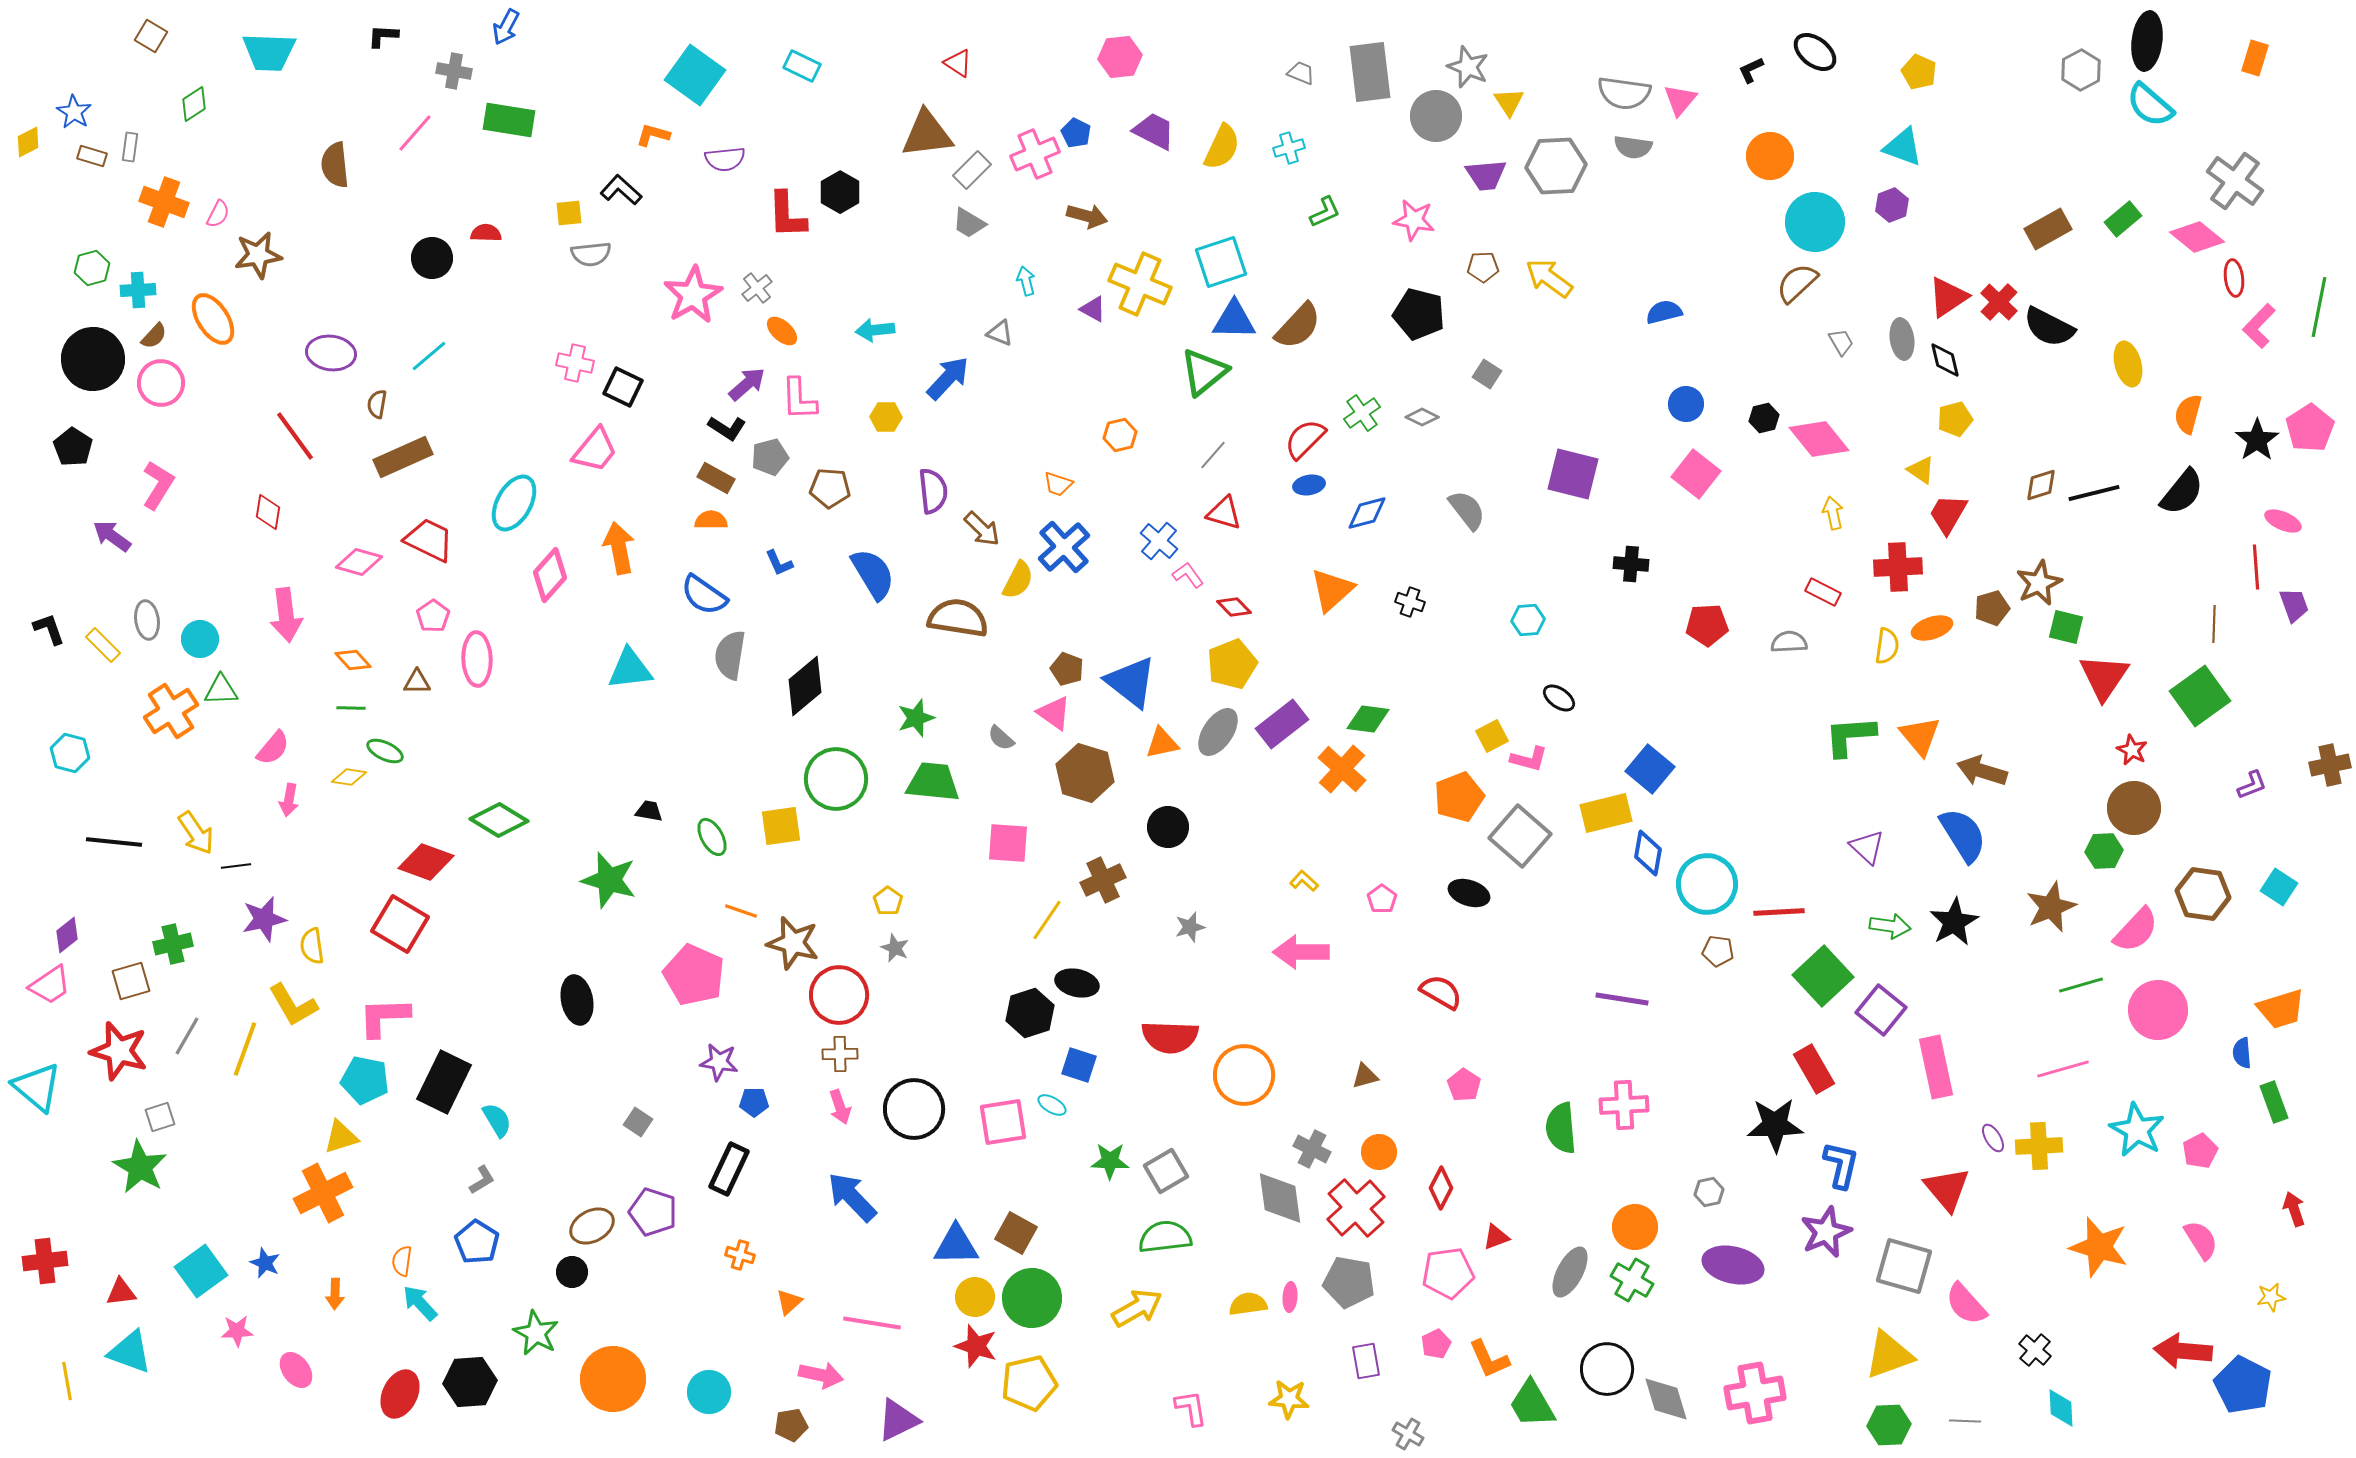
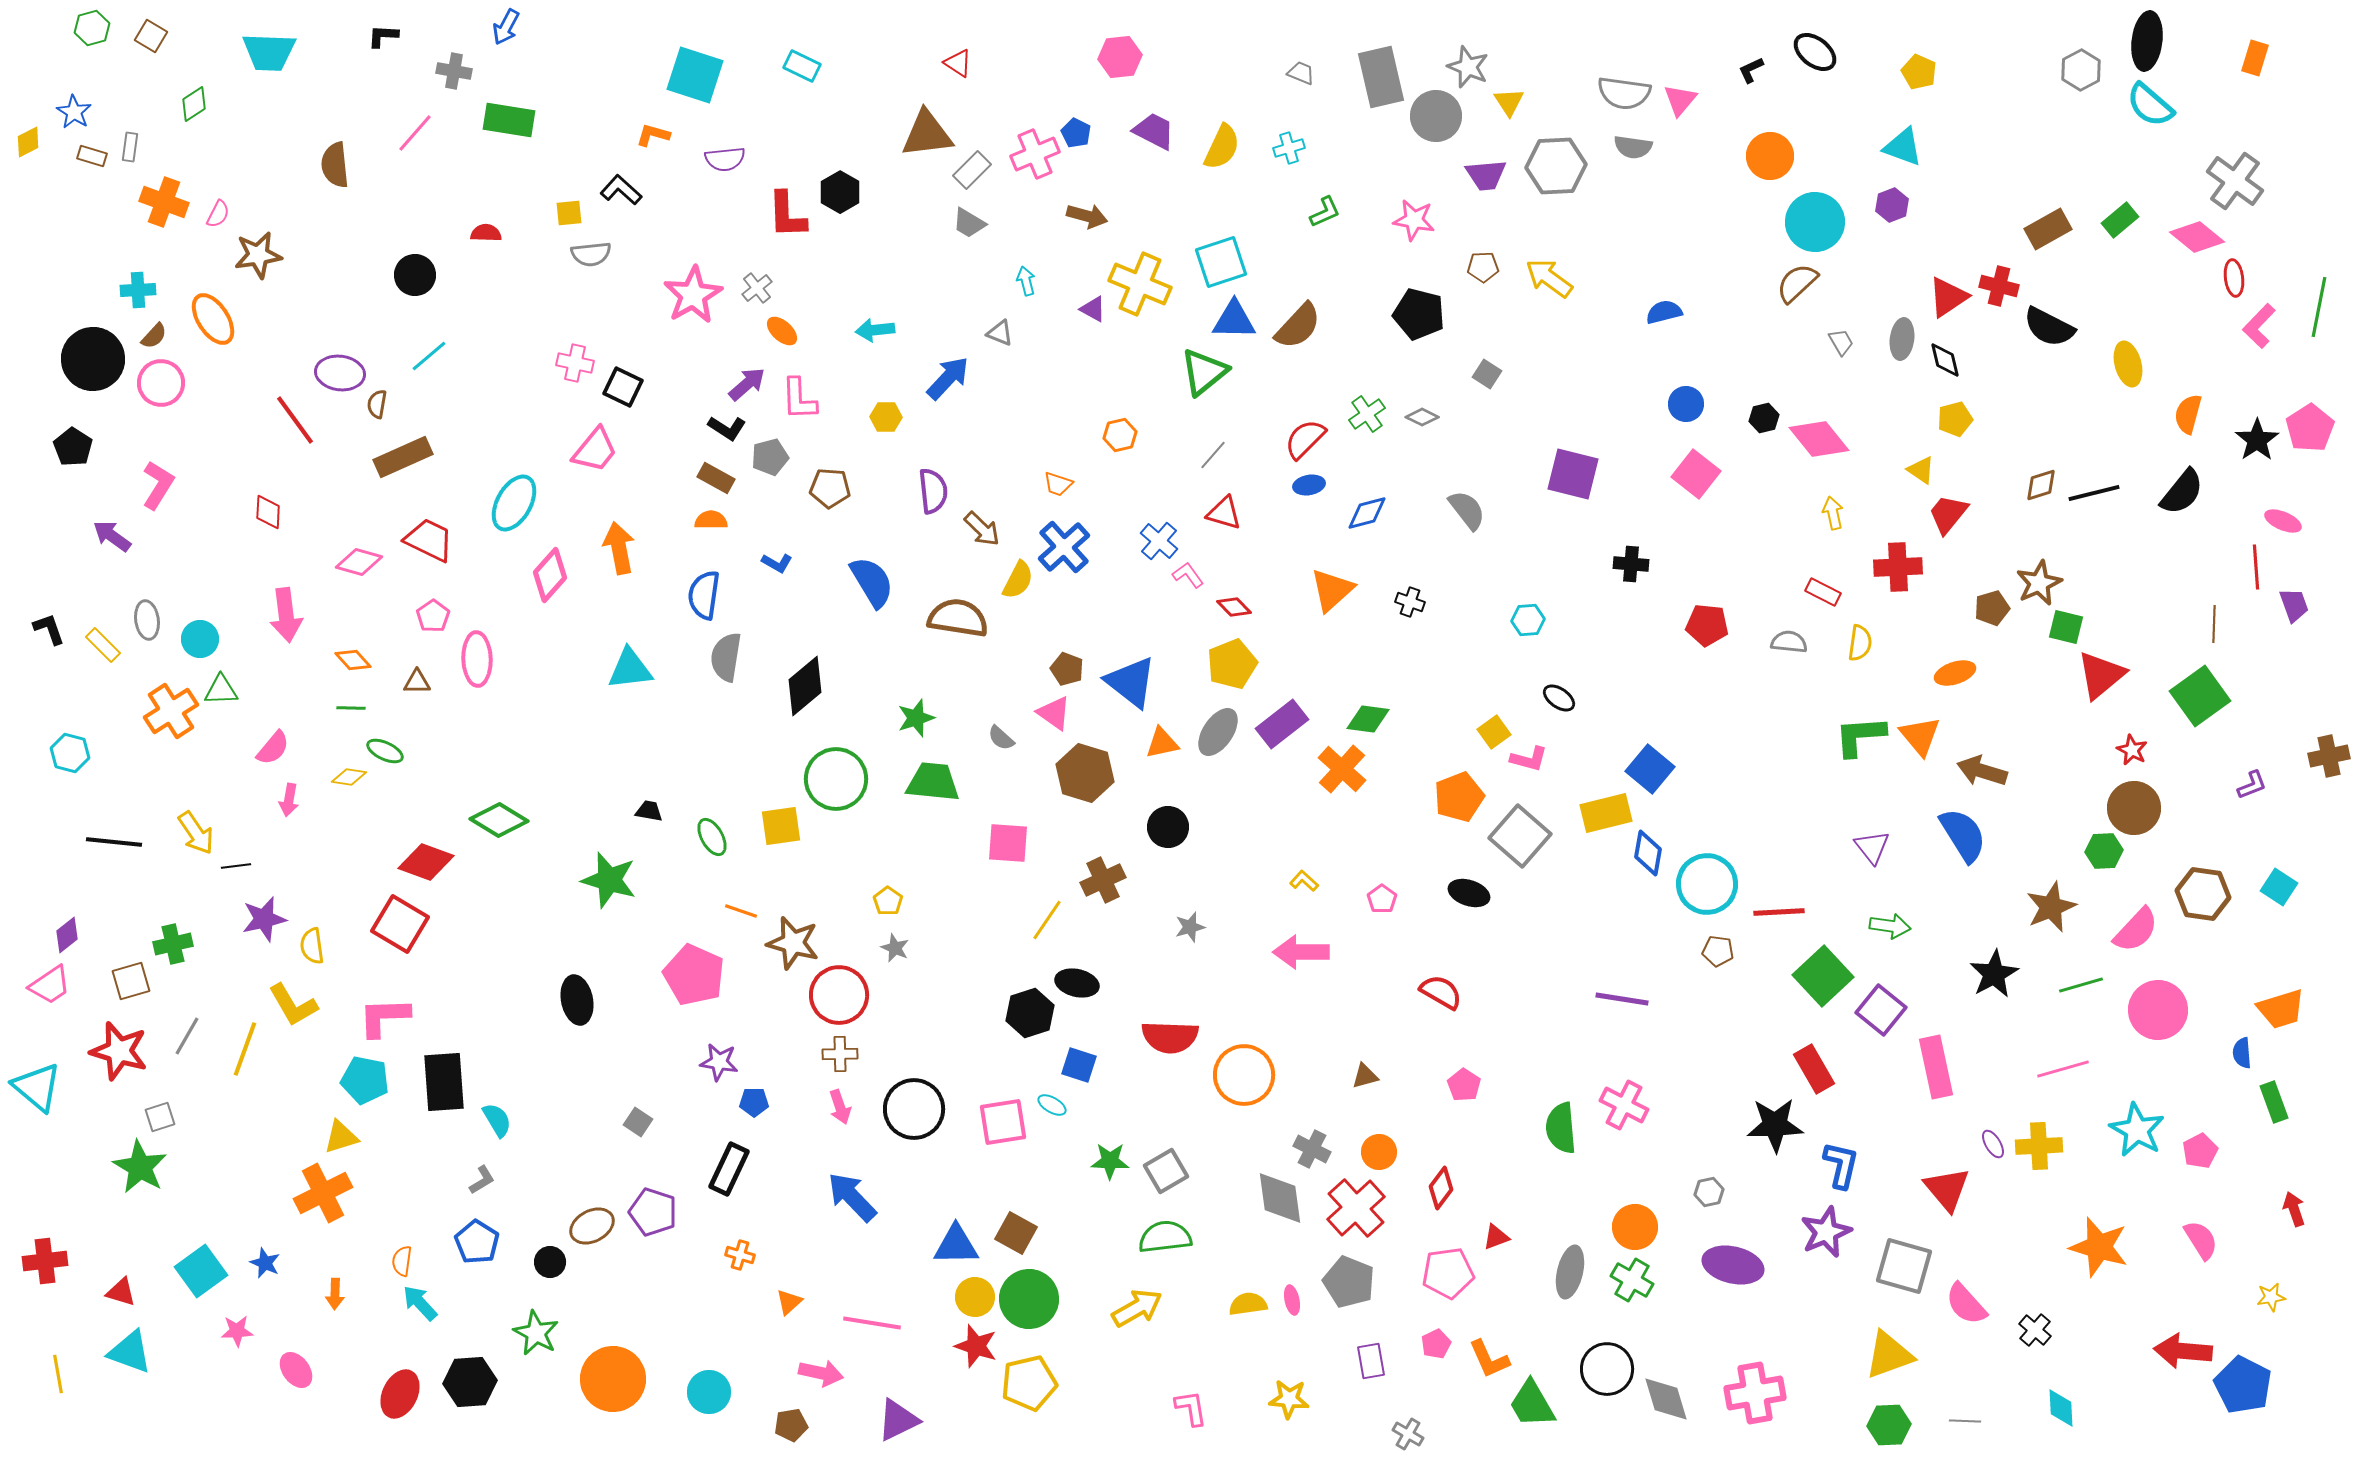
gray rectangle at (1370, 72): moved 11 px right, 5 px down; rotated 6 degrees counterclockwise
cyan square at (695, 75): rotated 18 degrees counterclockwise
green rectangle at (2123, 219): moved 3 px left, 1 px down
black circle at (432, 258): moved 17 px left, 17 px down
green hexagon at (92, 268): moved 240 px up
red cross at (1999, 302): moved 16 px up; rotated 30 degrees counterclockwise
gray ellipse at (1902, 339): rotated 15 degrees clockwise
purple ellipse at (331, 353): moved 9 px right, 20 px down
green cross at (1362, 413): moved 5 px right, 1 px down
red line at (295, 436): moved 16 px up
red diamond at (268, 512): rotated 6 degrees counterclockwise
red trapezoid at (1948, 514): rotated 9 degrees clockwise
blue L-shape at (779, 563): moved 2 px left; rotated 36 degrees counterclockwise
blue semicircle at (873, 574): moved 1 px left, 8 px down
blue semicircle at (704, 595): rotated 63 degrees clockwise
red pentagon at (1707, 625): rotated 9 degrees clockwise
orange ellipse at (1932, 628): moved 23 px right, 45 px down
gray semicircle at (1789, 642): rotated 9 degrees clockwise
yellow semicircle at (1887, 646): moved 27 px left, 3 px up
gray semicircle at (730, 655): moved 4 px left, 2 px down
red triangle at (2104, 677): moved 3 px left, 2 px up; rotated 16 degrees clockwise
yellow square at (1492, 736): moved 2 px right, 4 px up; rotated 8 degrees counterclockwise
green L-shape at (1850, 736): moved 10 px right
brown cross at (2330, 765): moved 1 px left, 9 px up
purple triangle at (1867, 847): moved 5 px right; rotated 9 degrees clockwise
black star at (1954, 922): moved 40 px right, 52 px down
black rectangle at (444, 1082): rotated 30 degrees counterclockwise
pink cross at (1624, 1105): rotated 30 degrees clockwise
purple ellipse at (1993, 1138): moved 6 px down
red diamond at (1441, 1188): rotated 9 degrees clockwise
black circle at (572, 1272): moved 22 px left, 10 px up
gray ellipse at (1570, 1272): rotated 15 degrees counterclockwise
gray pentagon at (1349, 1282): rotated 12 degrees clockwise
red triangle at (121, 1292): rotated 24 degrees clockwise
pink ellipse at (1290, 1297): moved 2 px right, 3 px down; rotated 16 degrees counterclockwise
green circle at (1032, 1298): moved 3 px left, 1 px down
black cross at (2035, 1350): moved 20 px up
purple rectangle at (1366, 1361): moved 5 px right
pink arrow at (821, 1375): moved 2 px up
yellow line at (67, 1381): moved 9 px left, 7 px up
